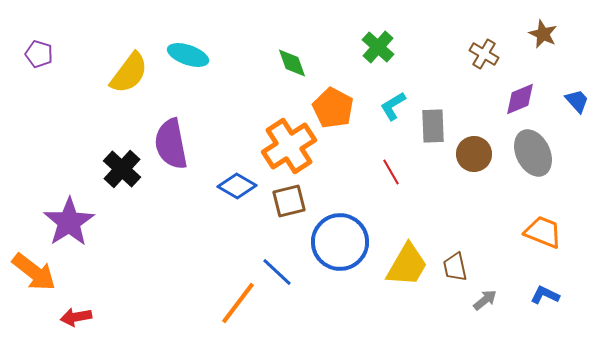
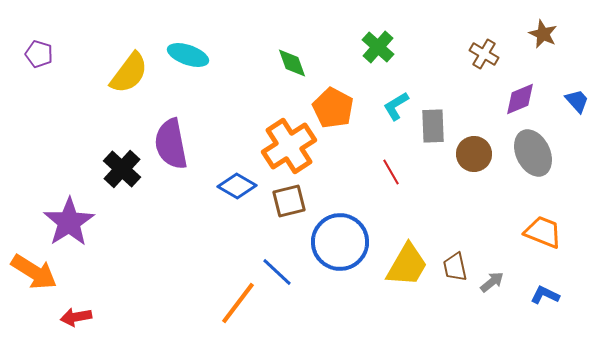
cyan L-shape: moved 3 px right
orange arrow: rotated 6 degrees counterclockwise
gray arrow: moved 7 px right, 18 px up
